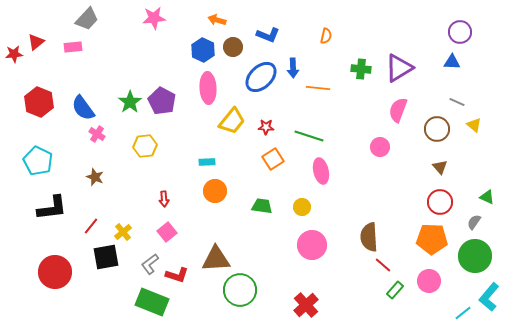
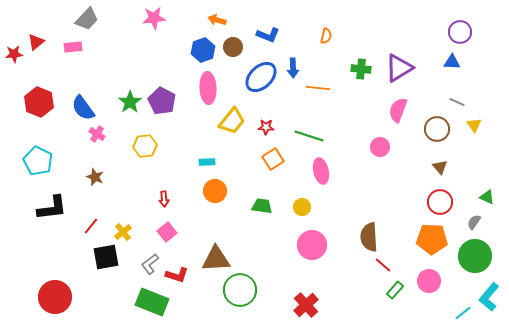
blue hexagon at (203, 50): rotated 15 degrees clockwise
yellow triangle at (474, 125): rotated 14 degrees clockwise
red circle at (55, 272): moved 25 px down
